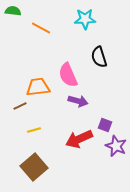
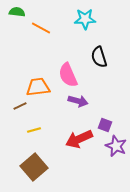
green semicircle: moved 4 px right, 1 px down
